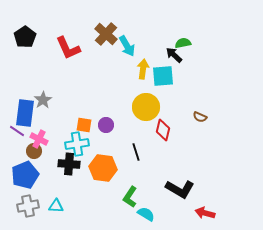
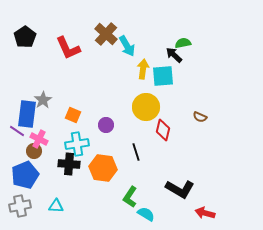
blue rectangle: moved 2 px right, 1 px down
orange square: moved 11 px left, 10 px up; rotated 14 degrees clockwise
gray cross: moved 8 px left
